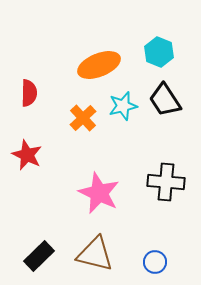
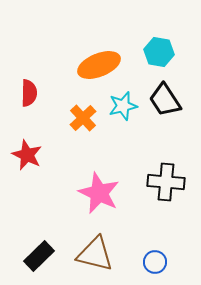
cyan hexagon: rotated 12 degrees counterclockwise
